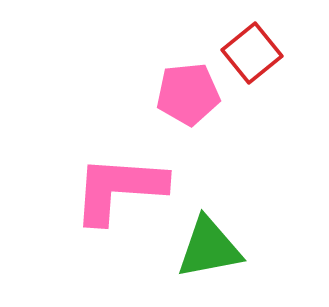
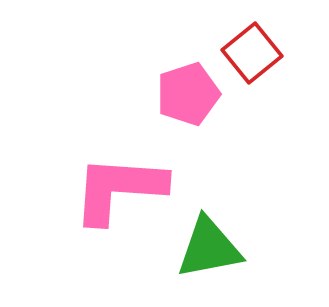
pink pentagon: rotated 12 degrees counterclockwise
